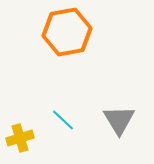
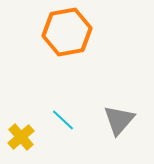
gray triangle: rotated 12 degrees clockwise
yellow cross: moved 1 px right, 1 px up; rotated 24 degrees counterclockwise
